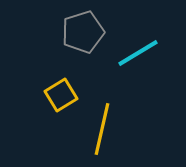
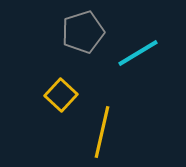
yellow square: rotated 16 degrees counterclockwise
yellow line: moved 3 px down
